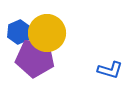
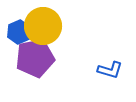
yellow circle: moved 4 px left, 7 px up
purple pentagon: rotated 18 degrees counterclockwise
